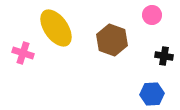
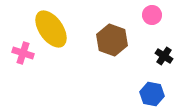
yellow ellipse: moved 5 px left, 1 px down
black cross: rotated 24 degrees clockwise
blue hexagon: rotated 15 degrees clockwise
